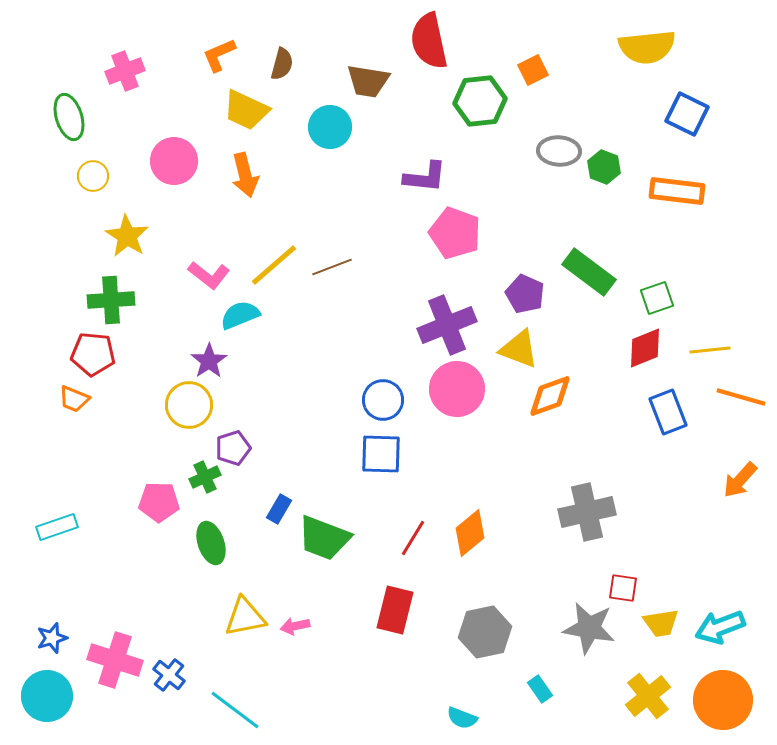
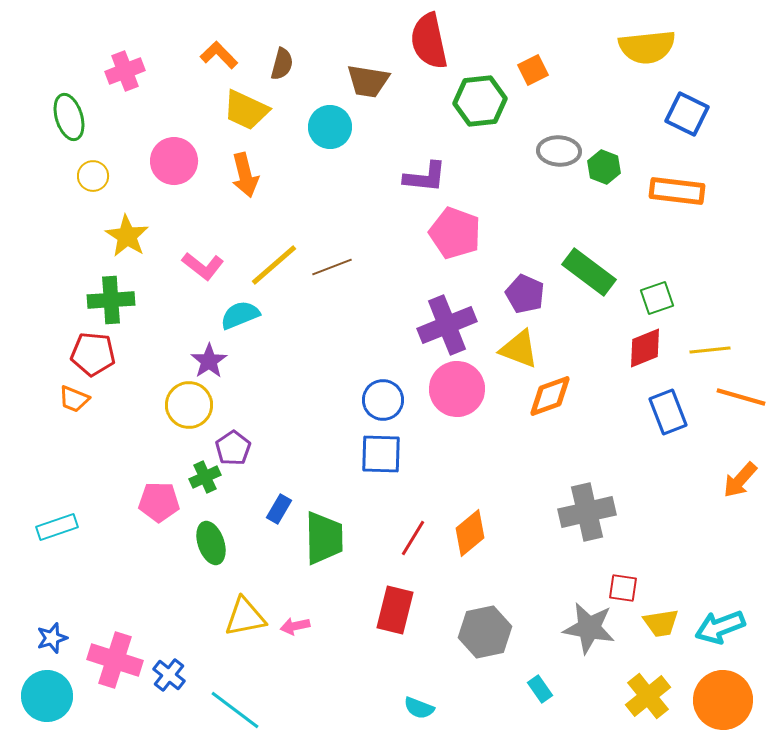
orange L-shape at (219, 55): rotated 69 degrees clockwise
pink L-shape at (209, 275): moved 6 px left, 9 px up
purple pentagon at (233, 448): rotated 16 degrees counterclockwise
green trapezoid at (324, 538): rotated 112 degrees counterclockwise
cyan semicircle at (462, 718): moved 43 px left, 10 px up
